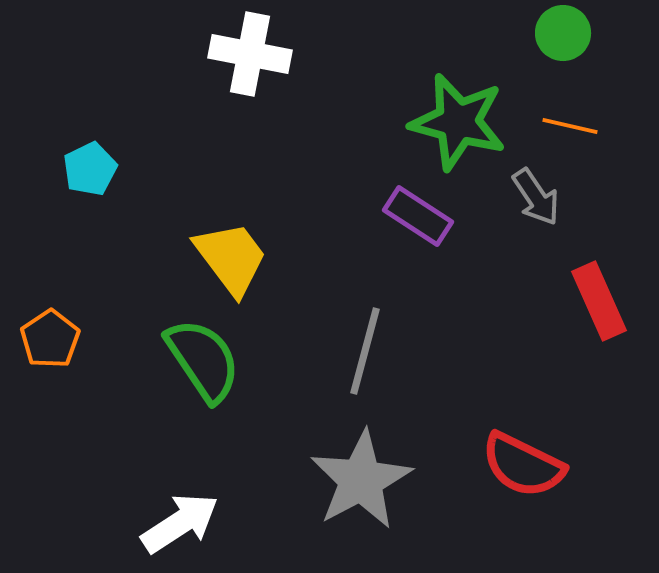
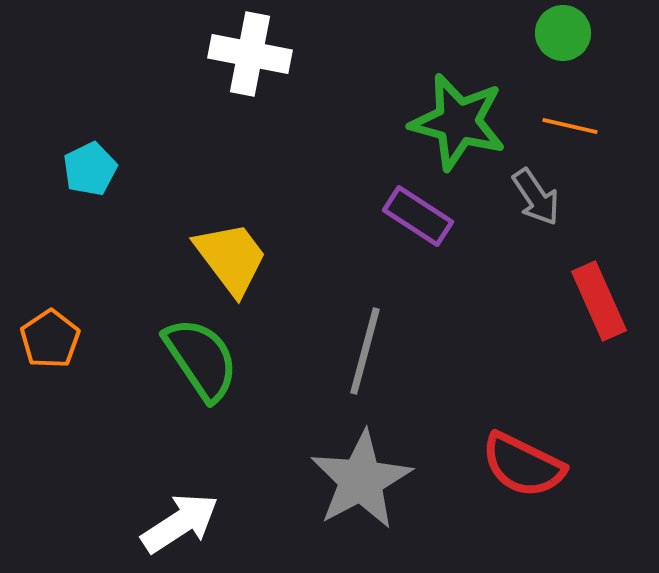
green semicircle: moved 2 px left, 1 px up
